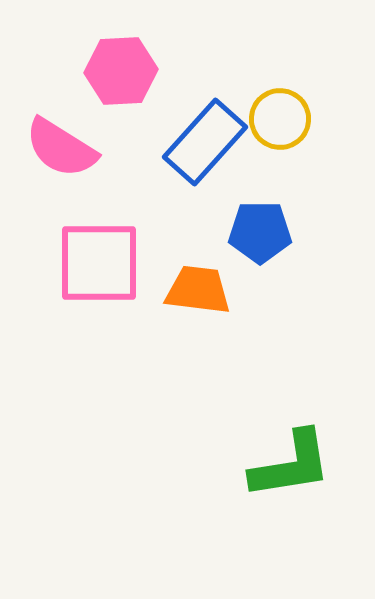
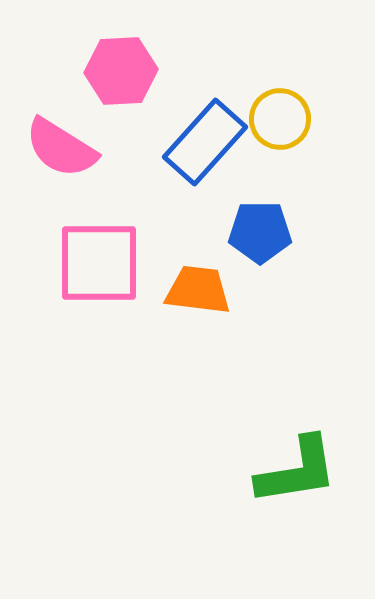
green L-shape: moved 6 px right, 6 px down
